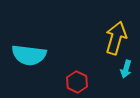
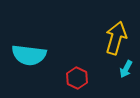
cyan arrow: rotated 12 degrees clockwise
red hexagon: moved 4 px up
